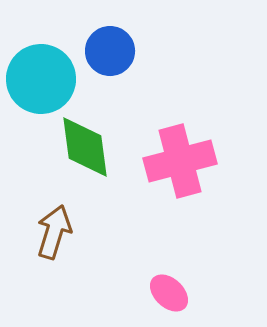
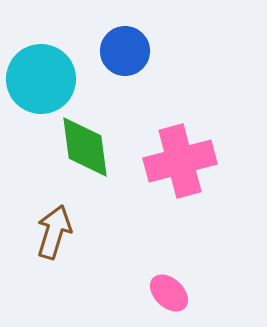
blue circle: moved 15 px right
